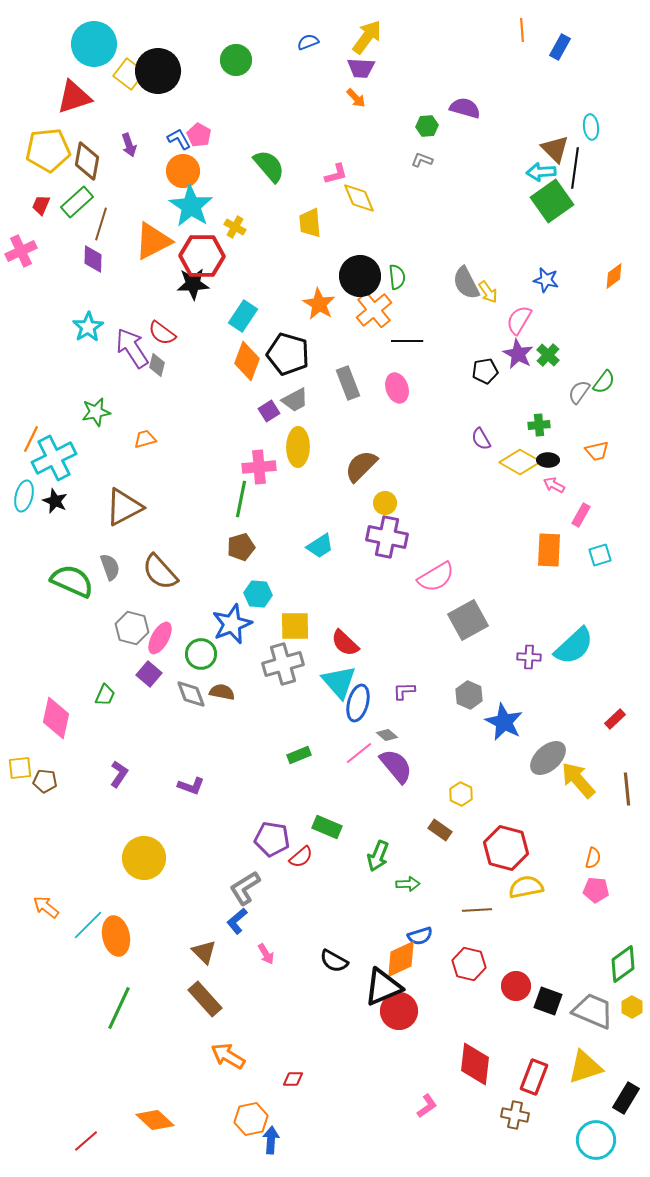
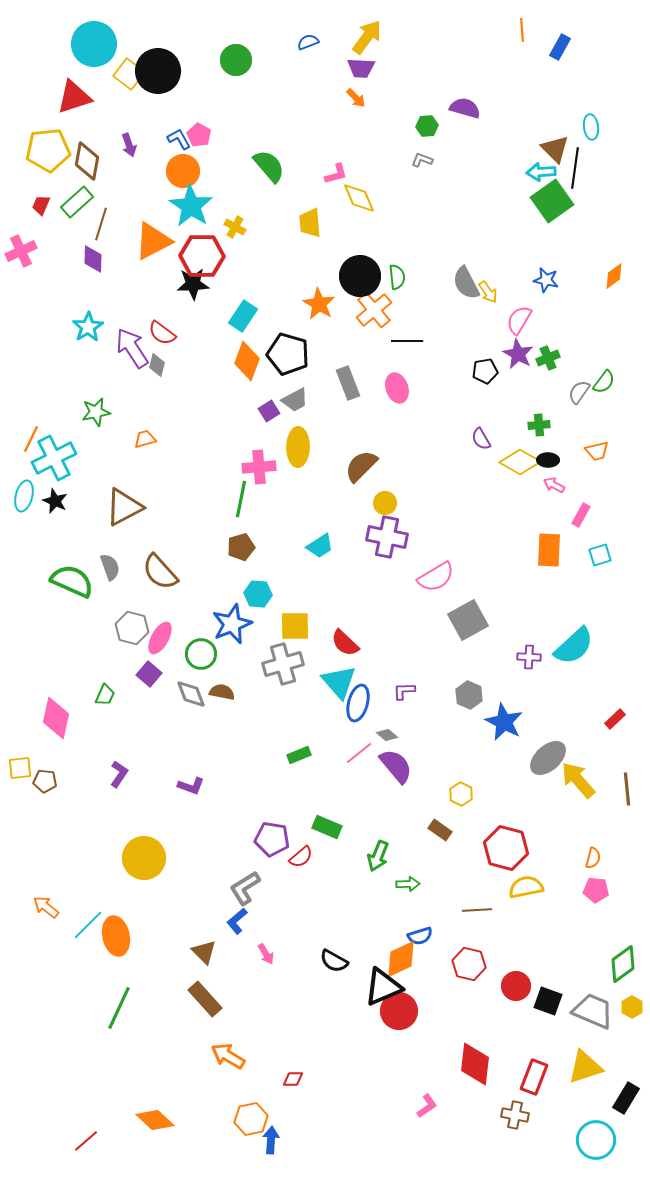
green cross at (548, 355): moved 3 px down; rotated 25 degrees clockwise
